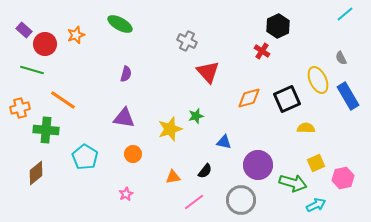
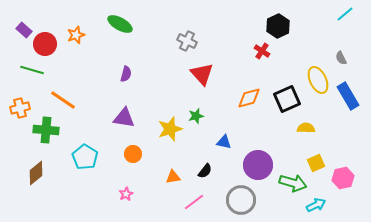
red triangle: moved 6 px left, 2 px down
